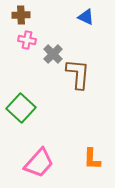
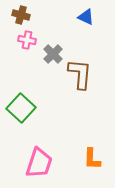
brown cross: rotated 18 degrees clockwise
brown L-shape: moved 2 px right
pink trapezoid: rotated 24 degrees counterclockwise
